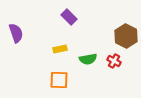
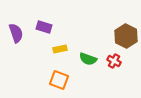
purple rectangle: moved 25 px left, 10 px down; rotated 28 degrees counterclockwise
green semicircle: rotated 30 degrees clockwise
orange square: rotated 18 degrees clockwise
